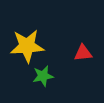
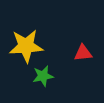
yellow star: moved 1 px left
